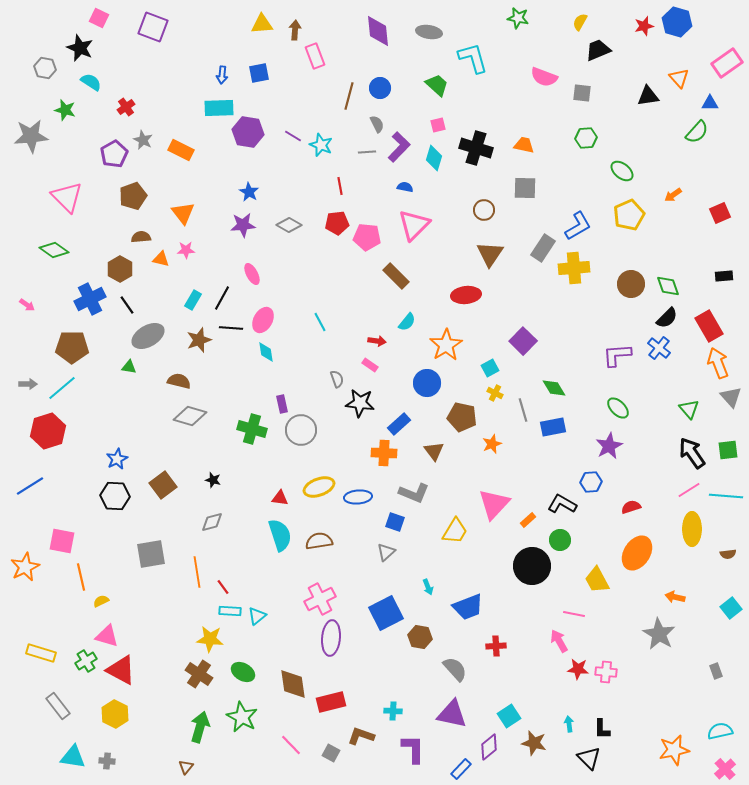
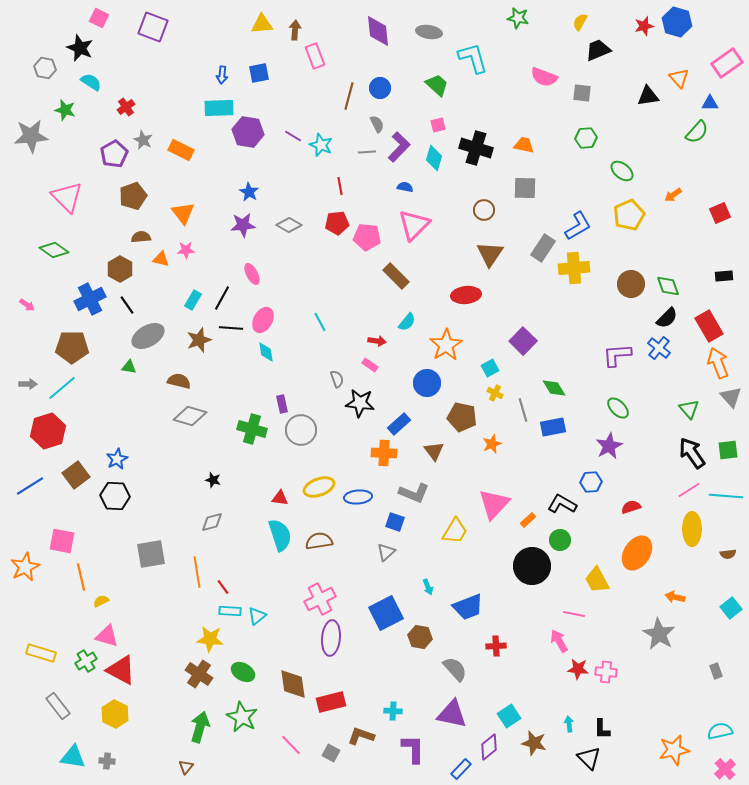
brown square at (163, 485): moved 87 px left, 10 px up
